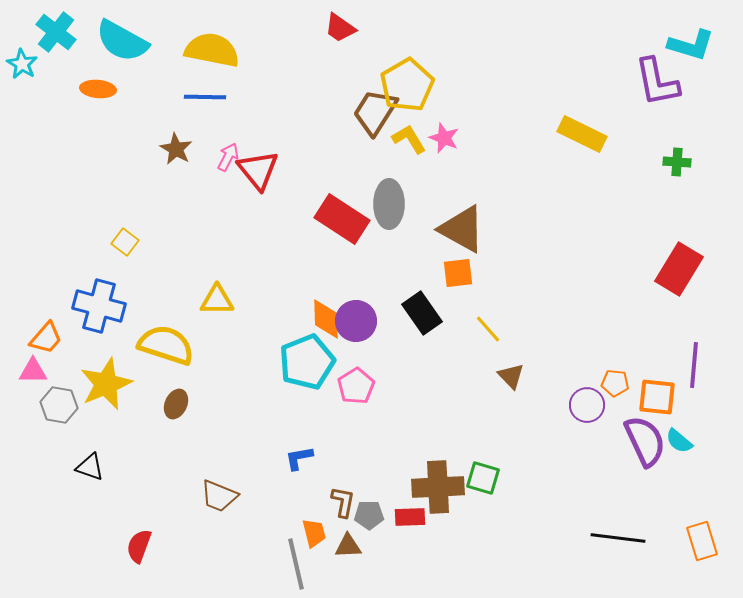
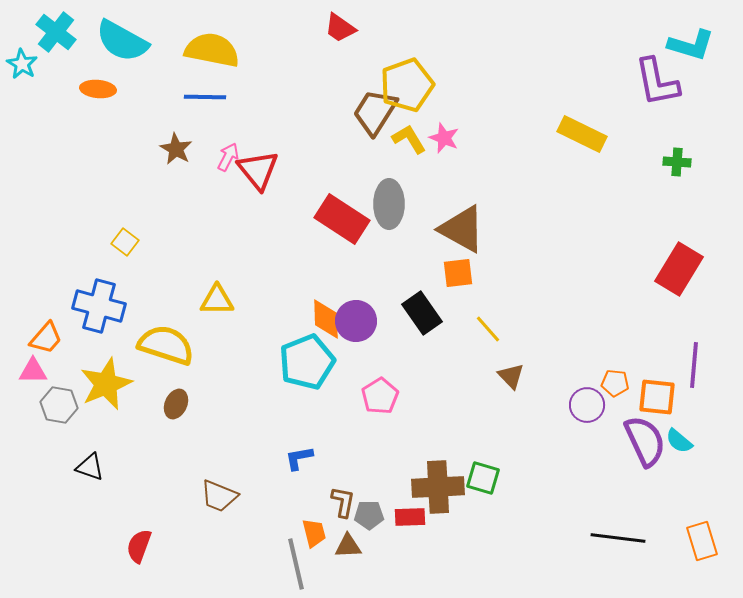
yellow pentagon at (407, 85): rotated 10 degrees clockwise
pink pentagon at (356, 386): moved 24 px right, 10 px down
